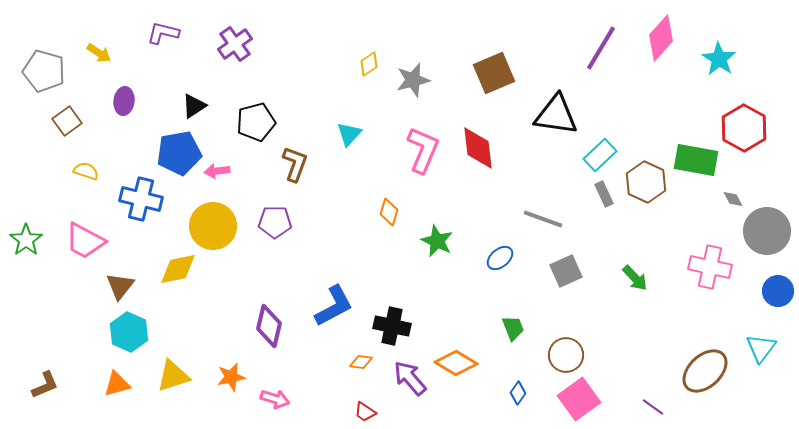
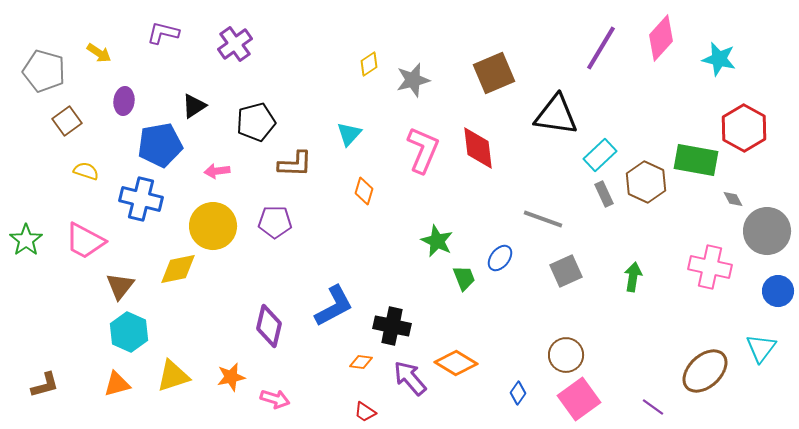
cyan star at (719, 59): rotated 20 degrees counterclockwise
blue pentagon at (179, 153): moved 19 px left, 8 px up
brown L-shape at (295, 164): rotated 72 degrees clockwise
orange diamond at (389, 212): moved 25 px left, 21 px up
blue ellipse at (500, 258): rotated 12 degrees counterclockwise
green arrow at (635, 278): moved 2 px left, 1 px up; rotated 128 degrees counterclockwise
green trapezoid at (513, 328): moved 49 px left, 50 px up
brown L-shape at (45, 385): rotated 8 degrees clockwise
